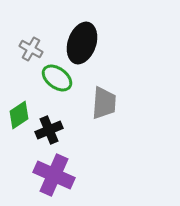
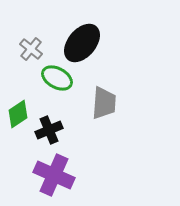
black ellipse: rotated 21 degrees clockwise
gray cross: rotated 10 degrees clockwise
green ellipse: rotated 8 degrees counterclockwise
green diamond: moved 1 px left, 1 px up
